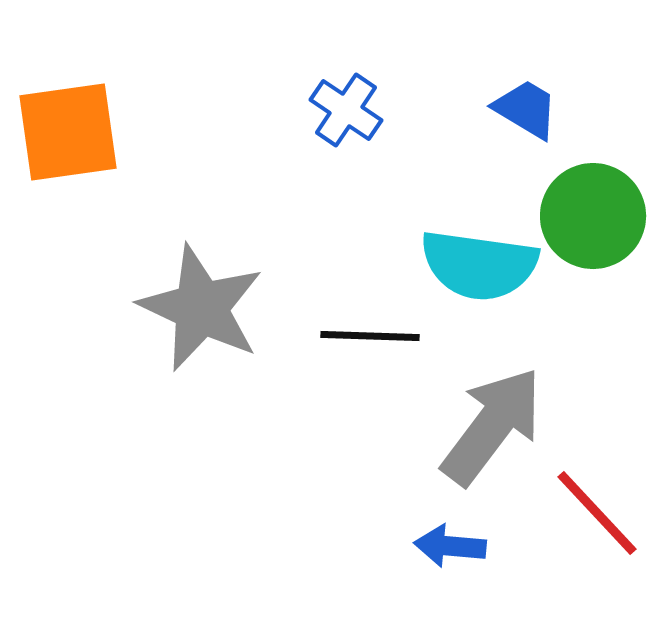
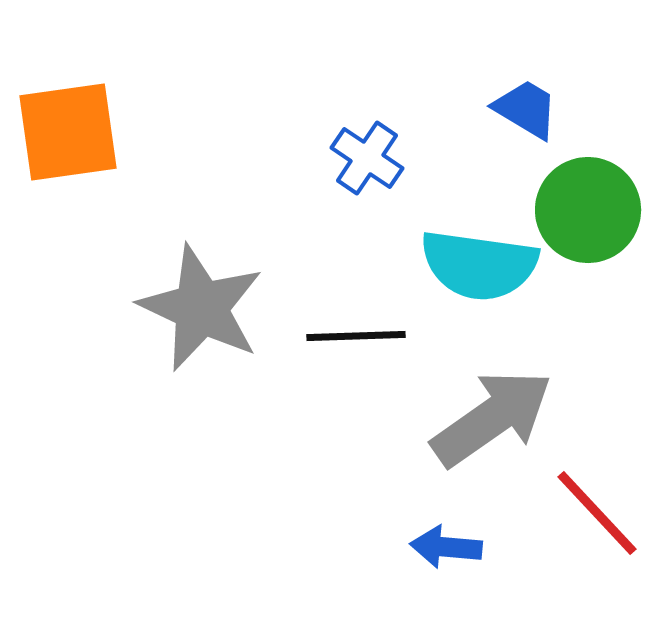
blue cross: moved 21 px right, 48 px down
green circle: moved 5 px left, 6 px up
black line: moved 14 px left; rotated 4 degrees counterclockwise
gray arrow: moved 8 px up; rotated 18 degrees clockwise
blue arrow: moved 4 px left, 1 px down
